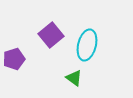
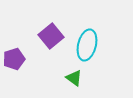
purple square: moved 1 px down
